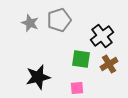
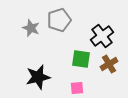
gray star: moved 1 px right, 5 px down
